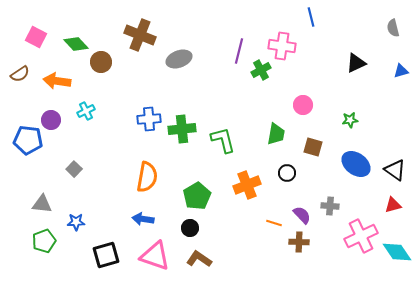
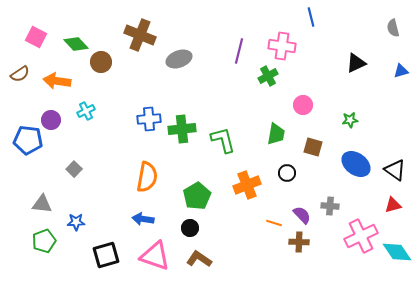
green cross at (261, 70): moved 7 px right, 6 px down
